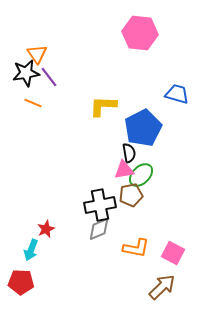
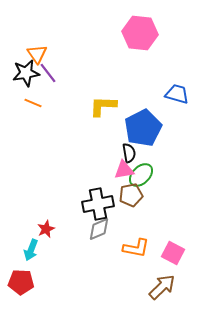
purple line: moved 1 px left, 4 px up
black cross: moved 2 px left, 1 px up
